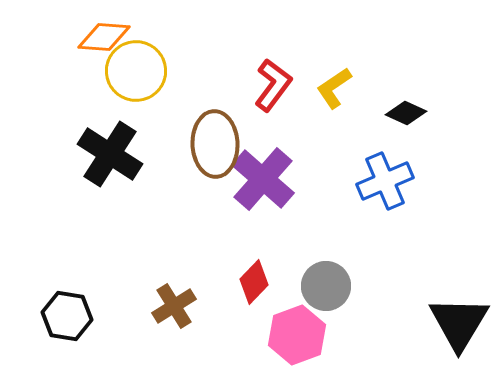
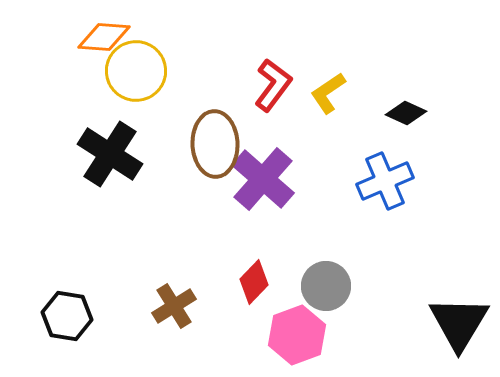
yellow L-shape: moved 6 px left, 5 px down
